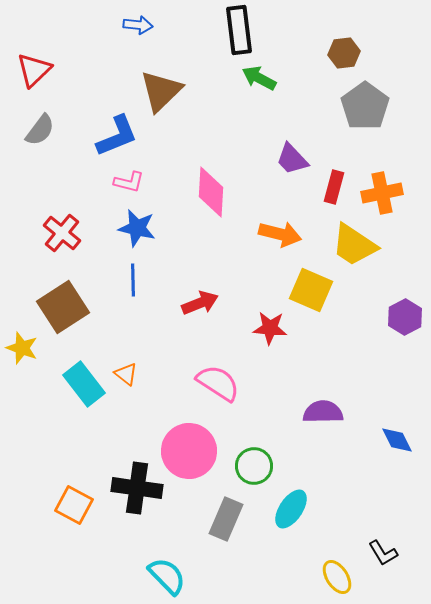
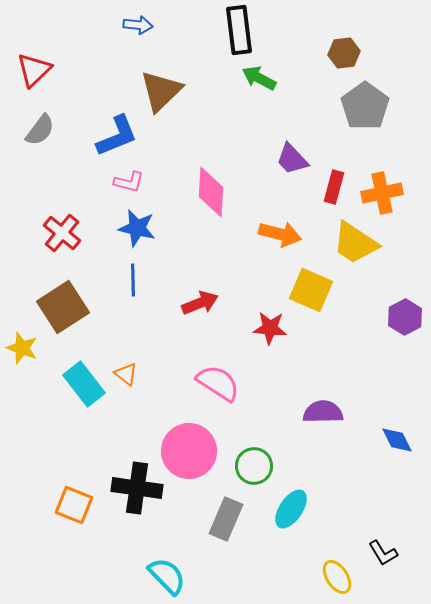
yellow trapezoid: moved 1 px right, 2 px up
orange square: rotated 6 degrees counterclockwise
